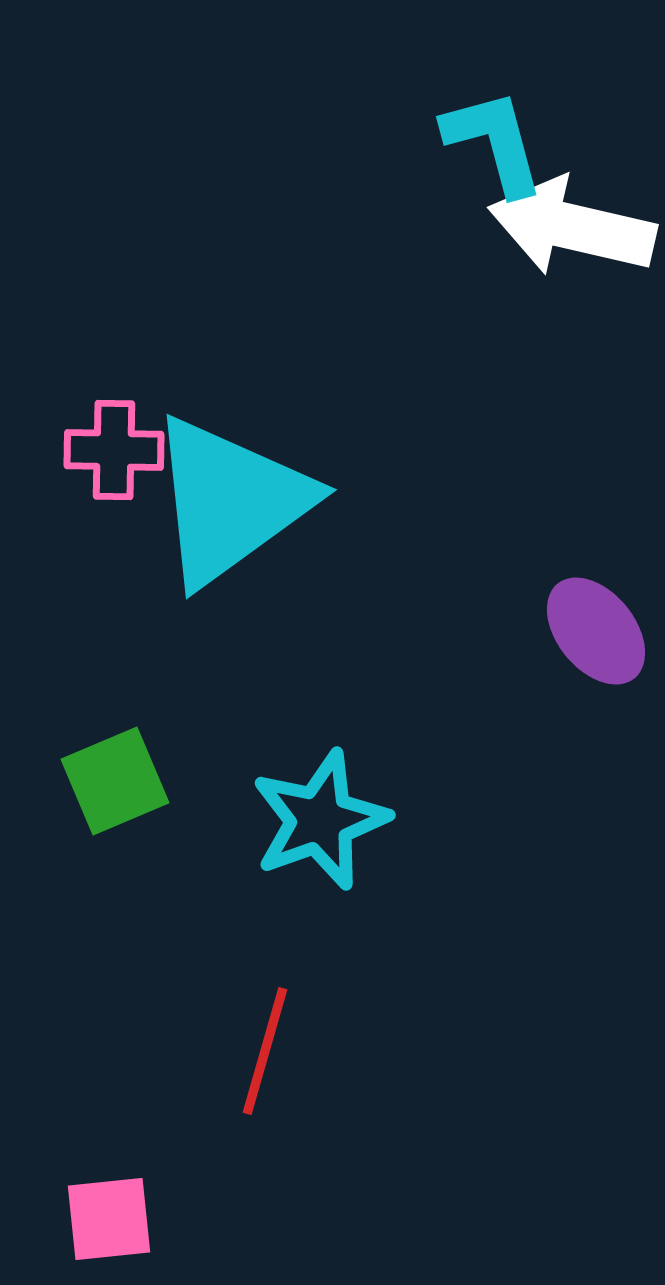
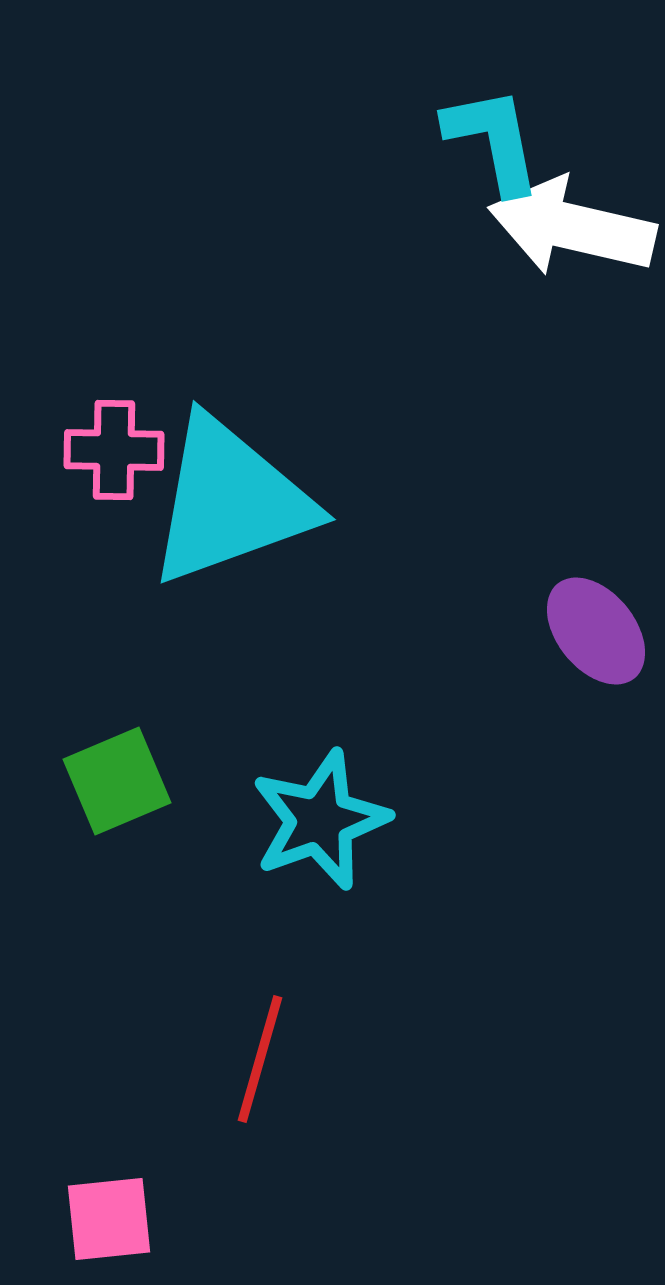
cyan L-shape: moved 1 px left, 2 px up; rotated 4 degrees clockwise
cyan triangle: rotated 16 degrees clockwise
green square: moved 2 px right
red line: moved 5 px left, 8 px down
